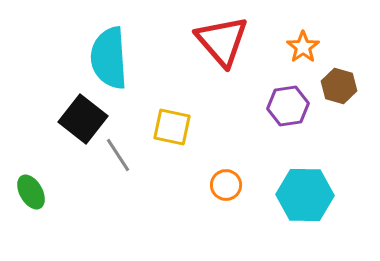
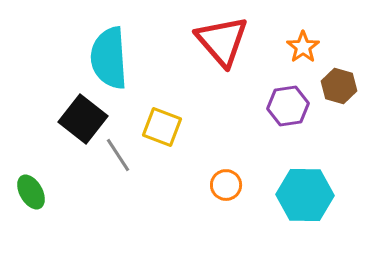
yellow square: moved 10 px left; rotated 9 degrees clockwise
